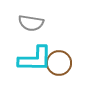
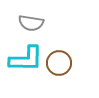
cyan L-shape: moved 9 px left
